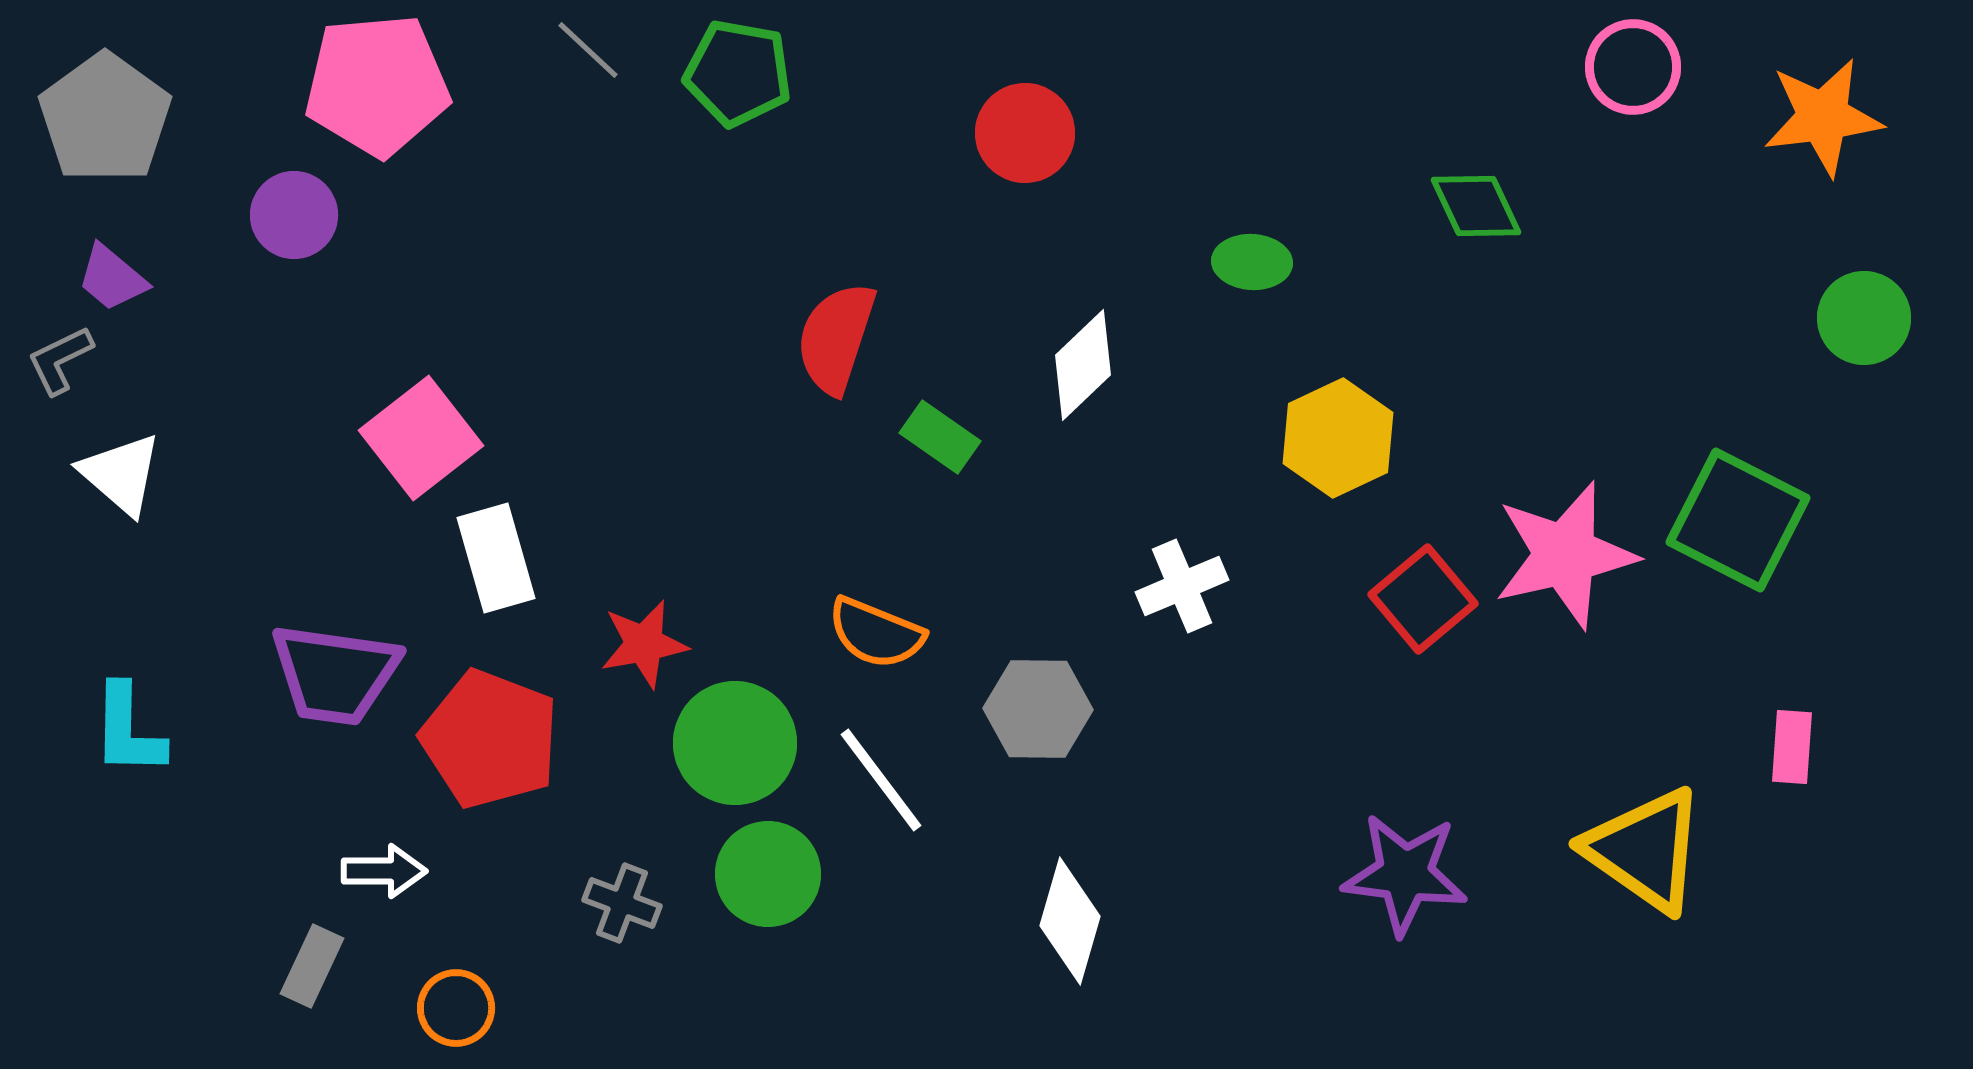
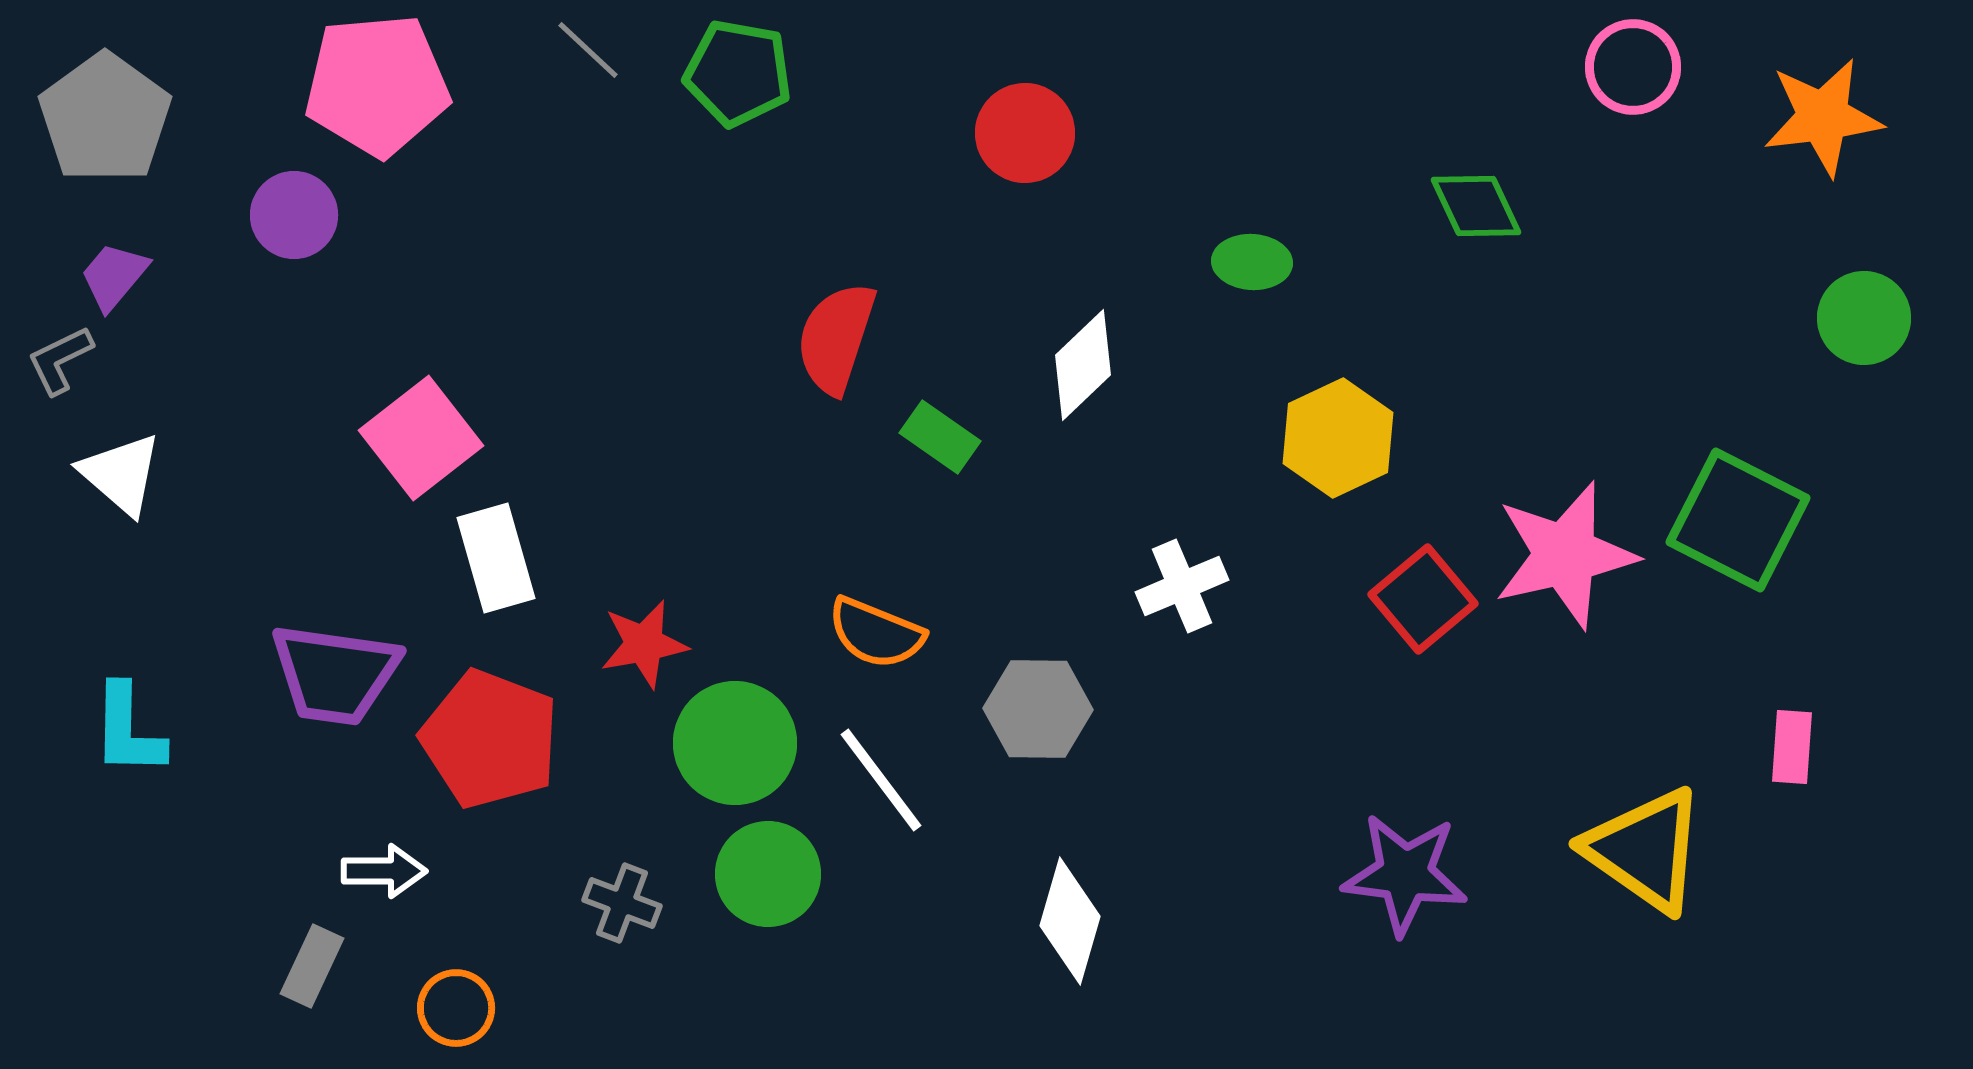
purple trapezoid at (112, 278): moved 2 px right, 2 px up; rotated 90 degrees clockwise
